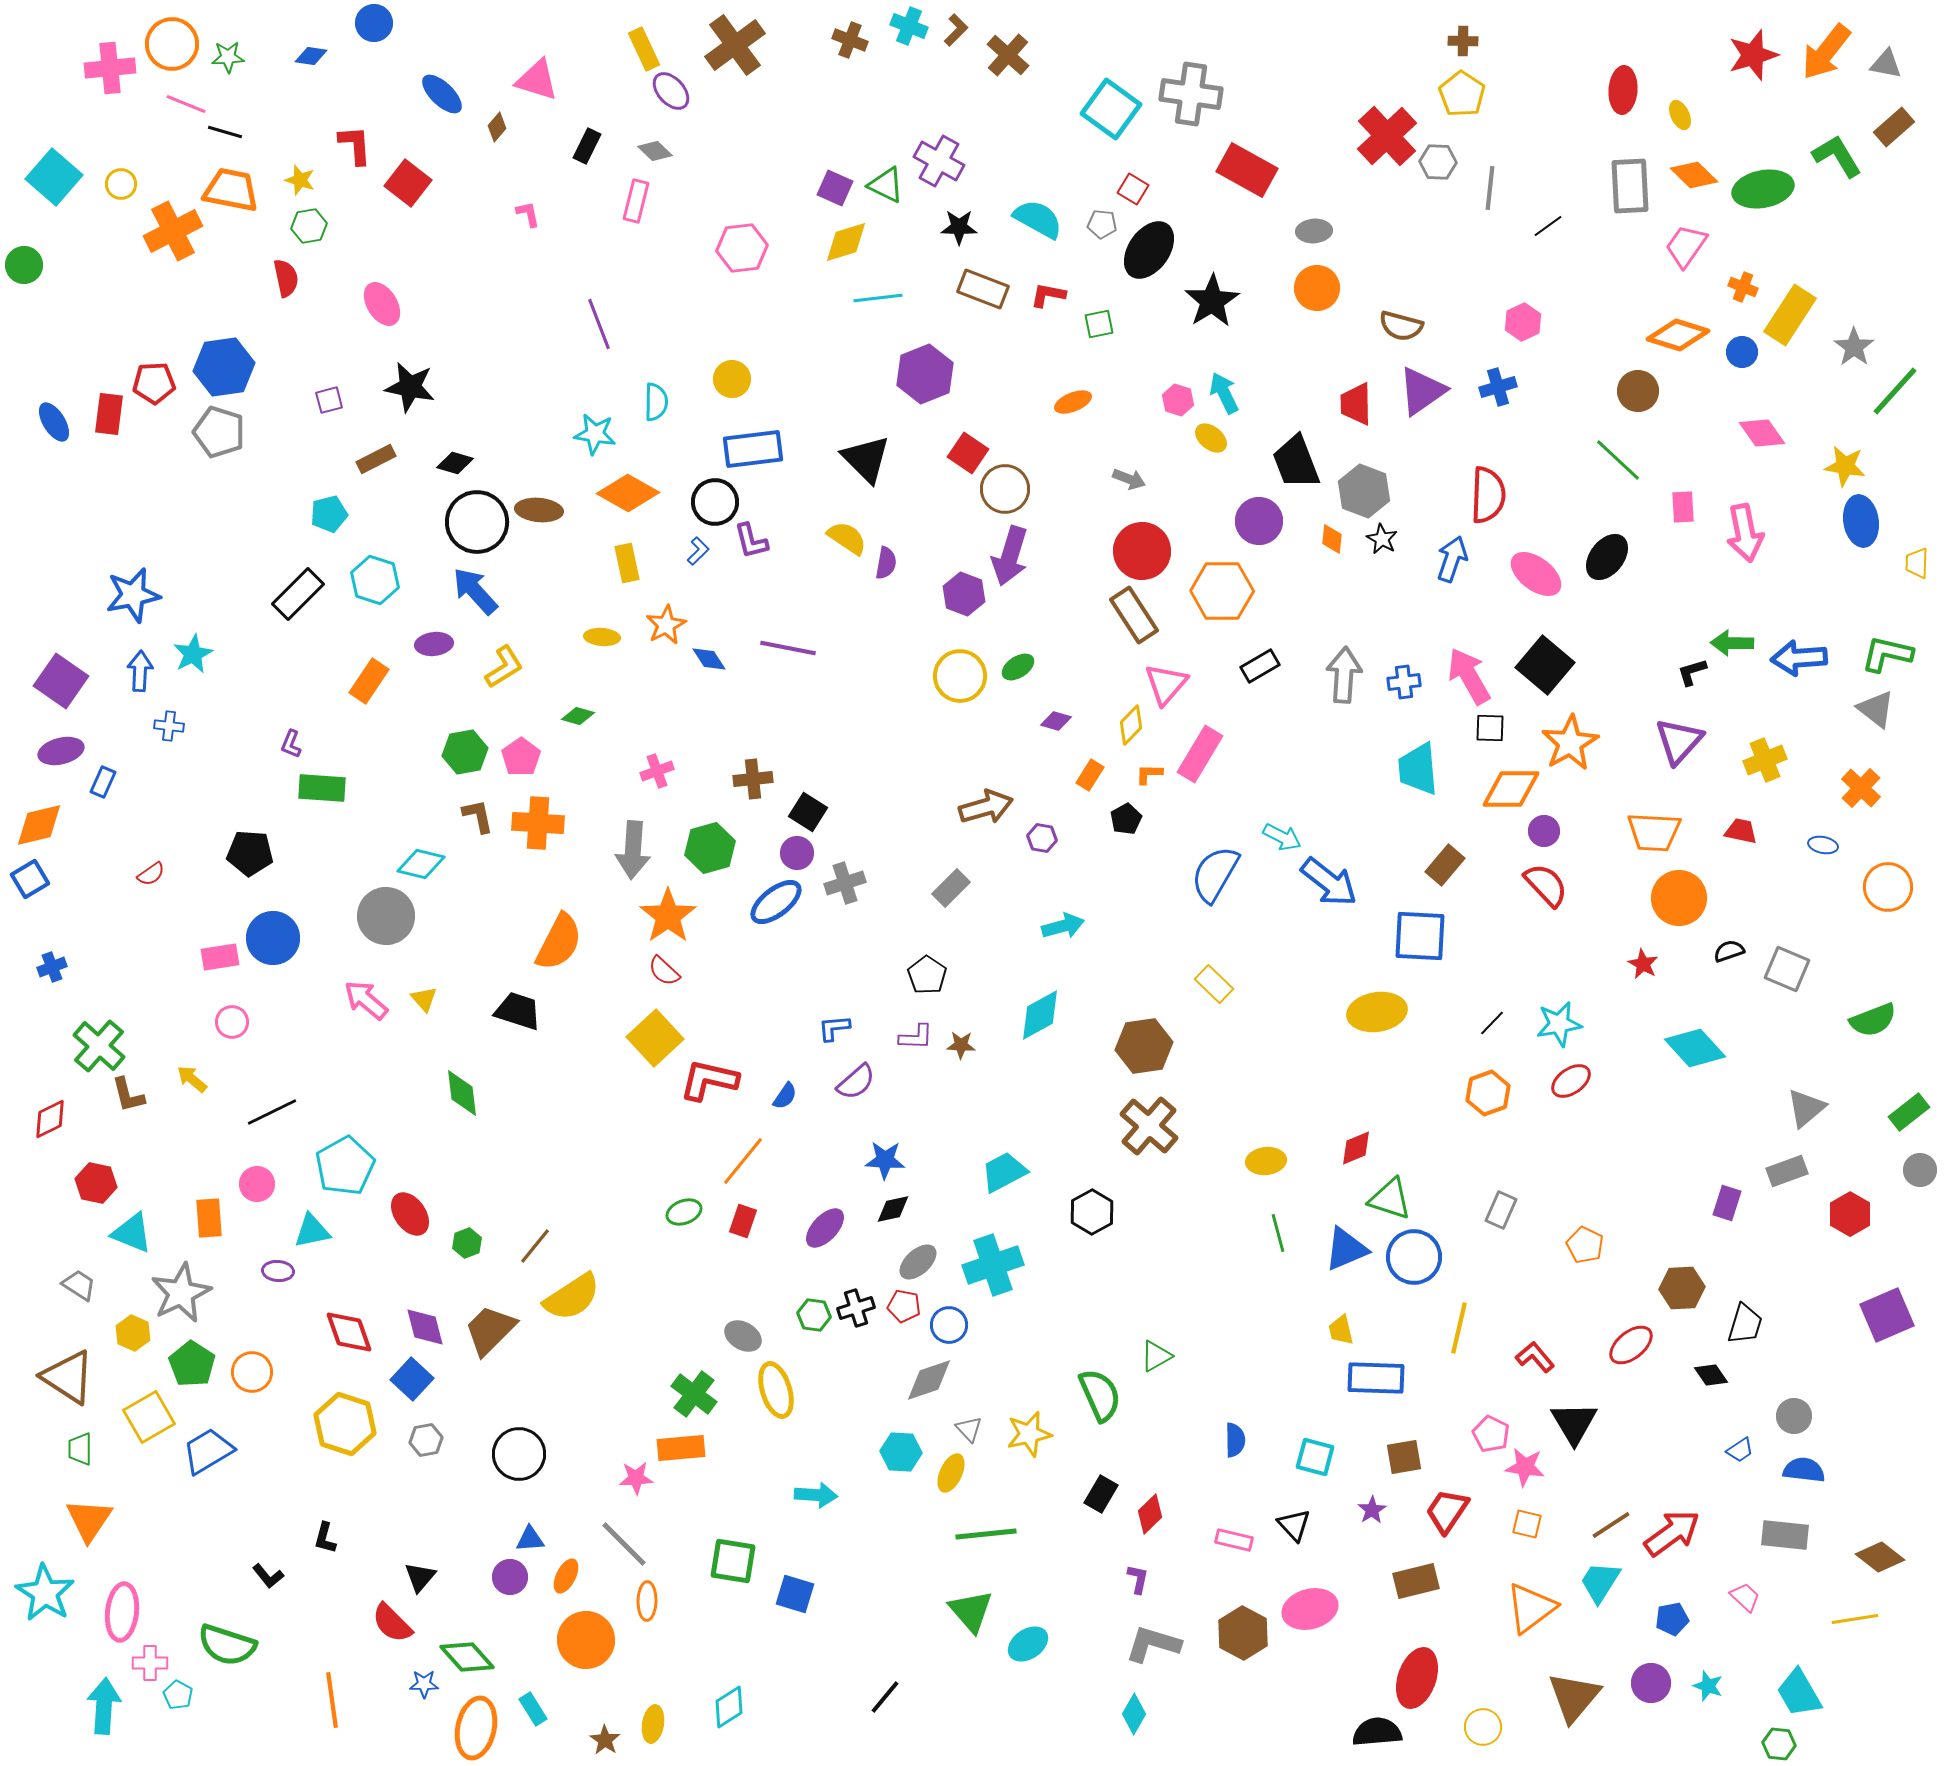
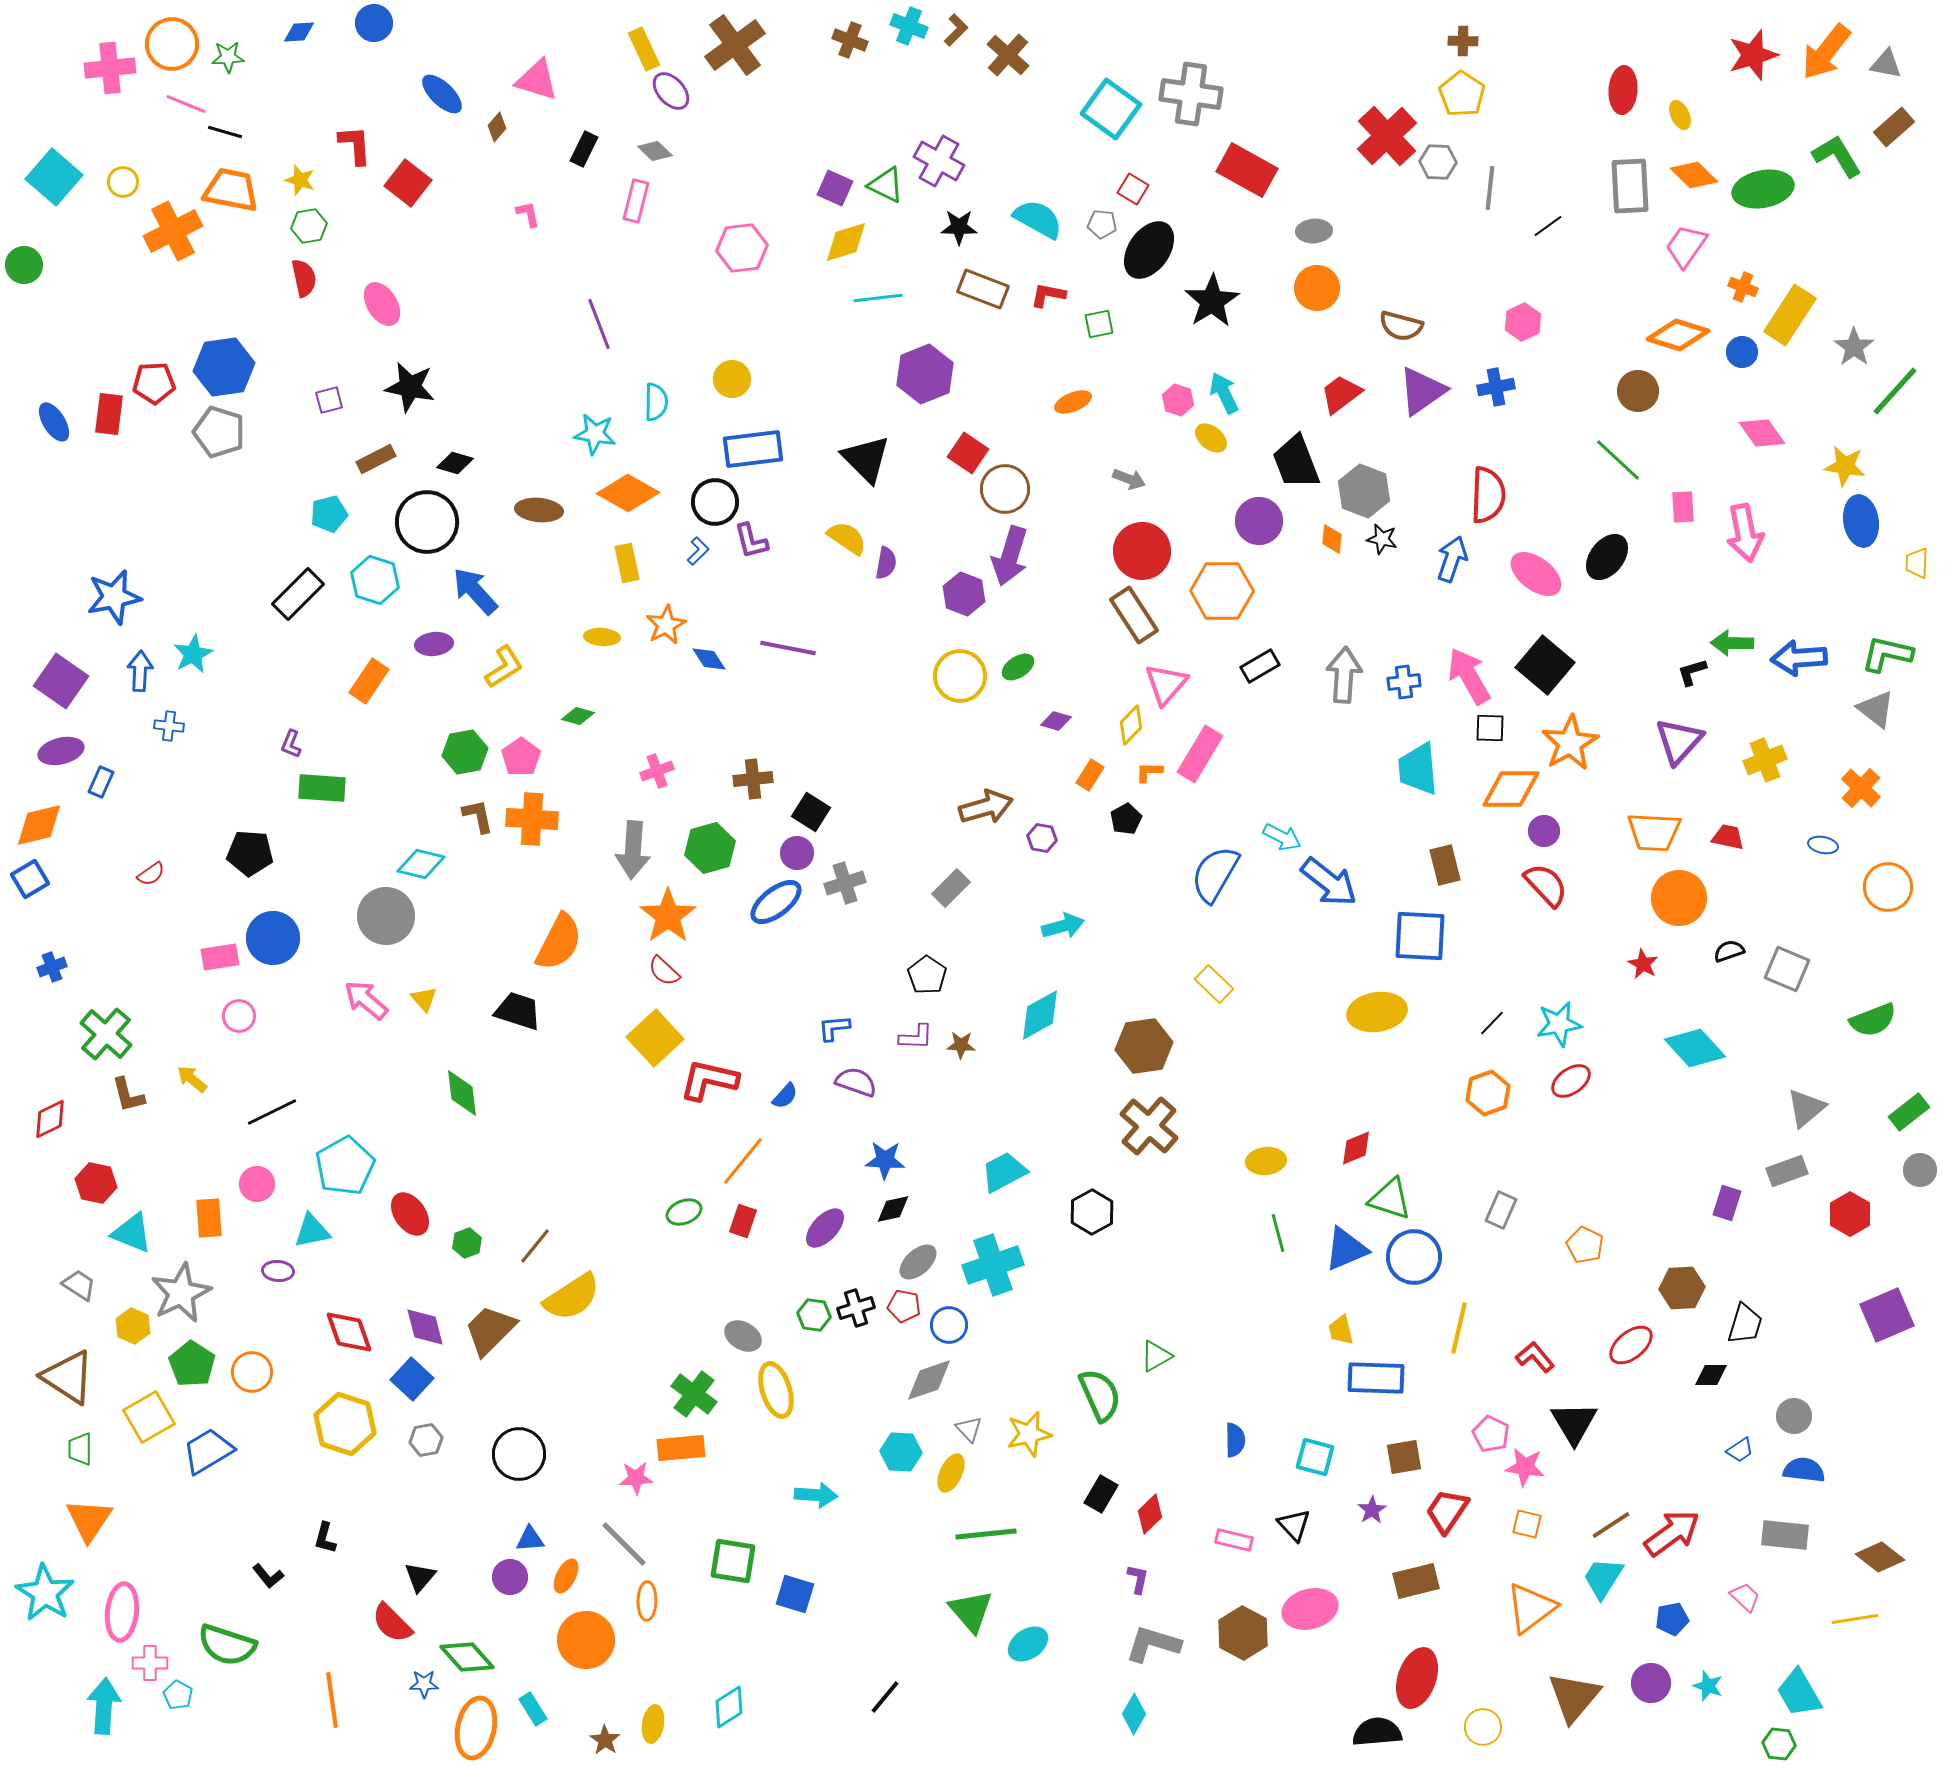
blue diamond at (311, 56): moved 12 px left, 24 px up; rotated 12 degrees counterclockwise
black rectangle at (587, 146): moved 3 px left, 3 px down
yellow circle at (121, 184): moved 2 px right, 2 px up
red semicircle at (286, 278): moved 18 px right
blue cross at (1498, 387): moved 2 px left; rotated 6 degrees clockwise
red trapezoid at (1356, 404): moved 15 px left, 10 px up; rotated 54 degrees clockwise
black circle at (477, 522): moved 50 px left
black star at (1382, 539): rotated 16 degrees counterclockwise
blue star at (133, 595): moved 19 px left, 2 px down
orange L-shape at (1149, 774): moved 2 px up
blue rectangle at (103, 782): moved 2 px left
black square at (808, 812): moved 3 px right
orange cross at (538, 823): moved 6 px left, 4 px up
red trapezoid at (1741, 831): moved 13 px left, 6 px down
brown rectangle at (1445, 865): rotated 54 degrees counterclockwise
pink circle at (232, 1022): moved 7 px right, 6 px up
green cross at (99, 1046): moved 7 px right, 12 px up
purple semicircle at (856, 1082): rotated 120 degrees counterclockwise
blue semicircle at (785, 1096): rotated 8 degrees clockwise
yellow hexagon at (133, 1333): moved 7 px up
black diamond at (1711, 1375): rotated 56 degrees counterclockwise
cyan trapezoid at (1600, 1582): moved 3 px right, 4 px up
